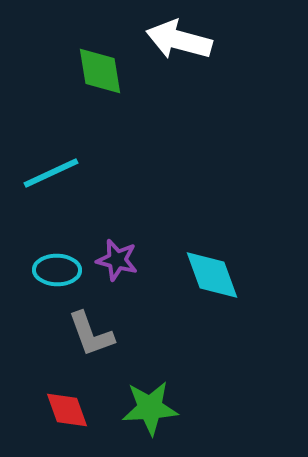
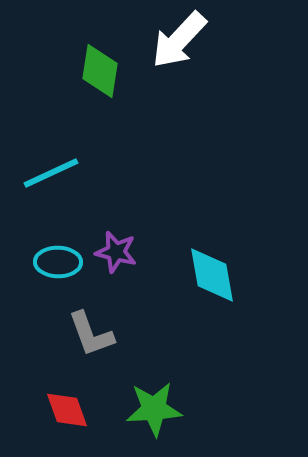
white arrow: rotated 62 degrees counterclockwise
green diamond: rotated 18 degrees clockwise
purple star: moved 1 px left, 8 px up
cyan ellipse: moved 1 px right, 8 px up
cyan diamond: rotated 10 degrees clockwise
green star: moved 4 px right, 1 px down
